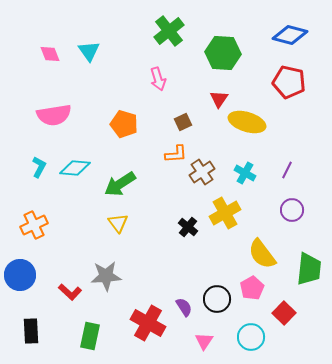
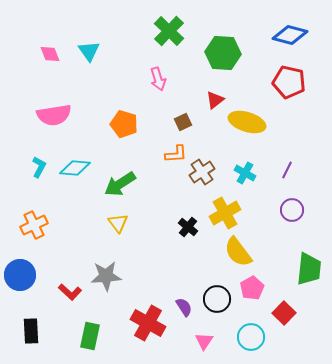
green cross: rotated 8 degrees counterclockwise
red triangle: moved 4 px left, 1 px down; rotated 18 degrees clockwise
yellow semicircle: moved 24 px left, 2 px up
